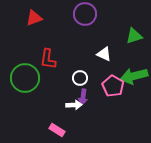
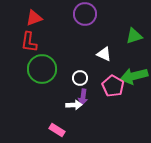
red L-shape: moved 19 px left, 17 px up
green circle: moved 17 px right, 9 px up
